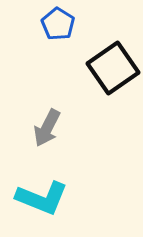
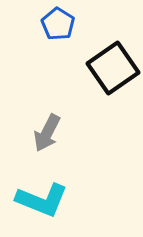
gray arrow: moved 5 px down
cyan L-shape: moved 2 px down
